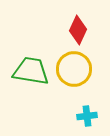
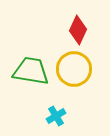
cyan cross: moved 31 px left; rotated 24 degrees counterclockwise
